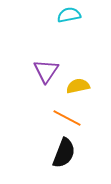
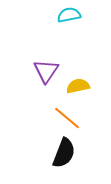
orange line: rotated 12 degrees clockwise
